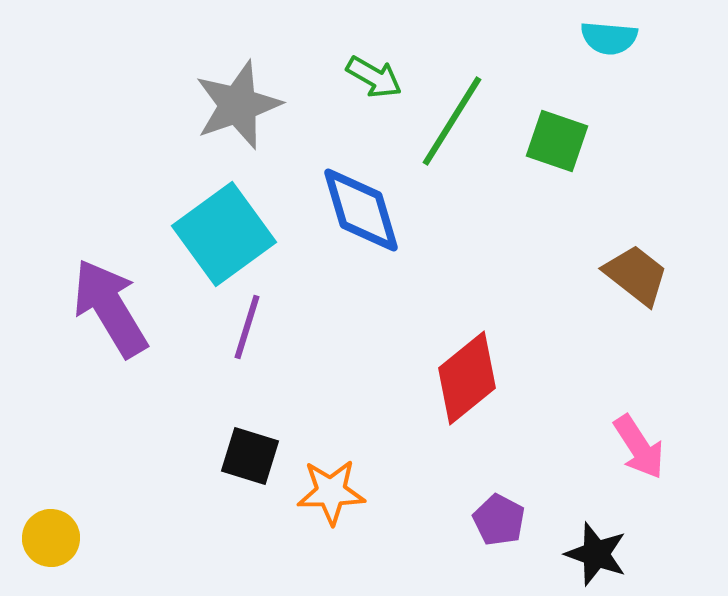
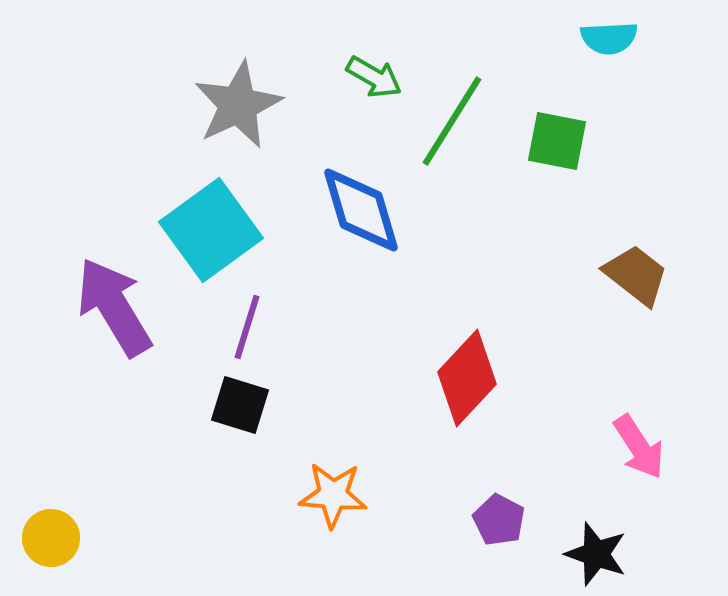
cyan semicircle: rotated 8 degrees counterclockwise
gray star: rotated 6 degrees counterclockwise
green square: rotated 8 degrees counterclockwise
cyan square: moved 13 px left, 4 px up
purple arrow: moved 4 px right, 1 px up
red diamond: rotated 8 degrees counterclockwise
black square: moved 10 px left, 51 px up
orange star: moved 2 px right, 3 px down; rotated 6 degrees clockwise
